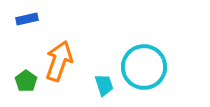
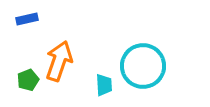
cyan circle: moved 1 px left, 1 px up
green pentagon: moved 2 px right, 1 px up; rotated 15 degrees clockwise
cyan trapezoid: rotated 15 degrees clockwise
